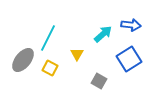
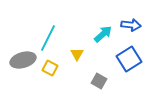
gray ellipse: rotated 35 degrees clockwise
